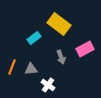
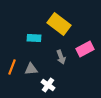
cyan rectangle: rotated 40 degrees clockwise
